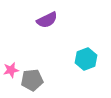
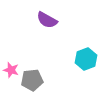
purple semicircle: rotated 55 degrees clockwise
pink star: rotated 28 degrees clockwise
